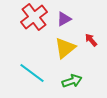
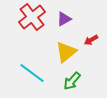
red cross: moved 2 px left
red arrow: rotated 80 degrees counterclockwise
yellow triangle: moved 1 px right, 4 px down
green arrow: rotated 150 degrees clockwise
